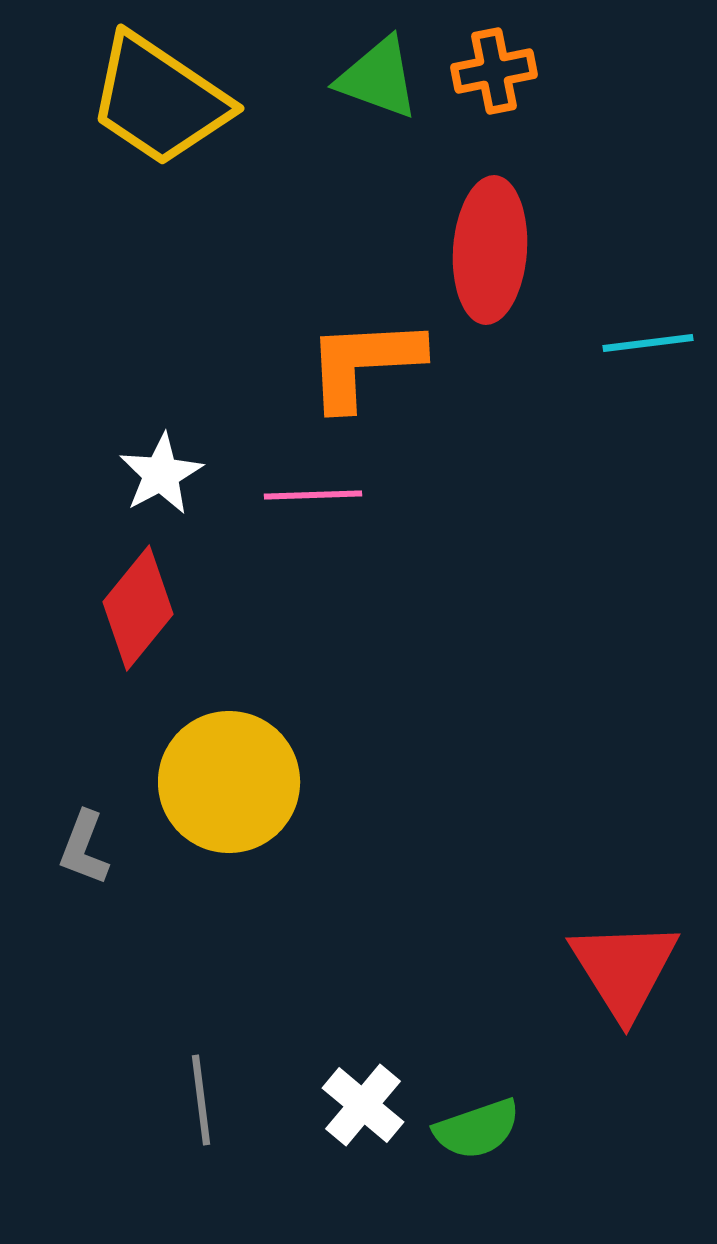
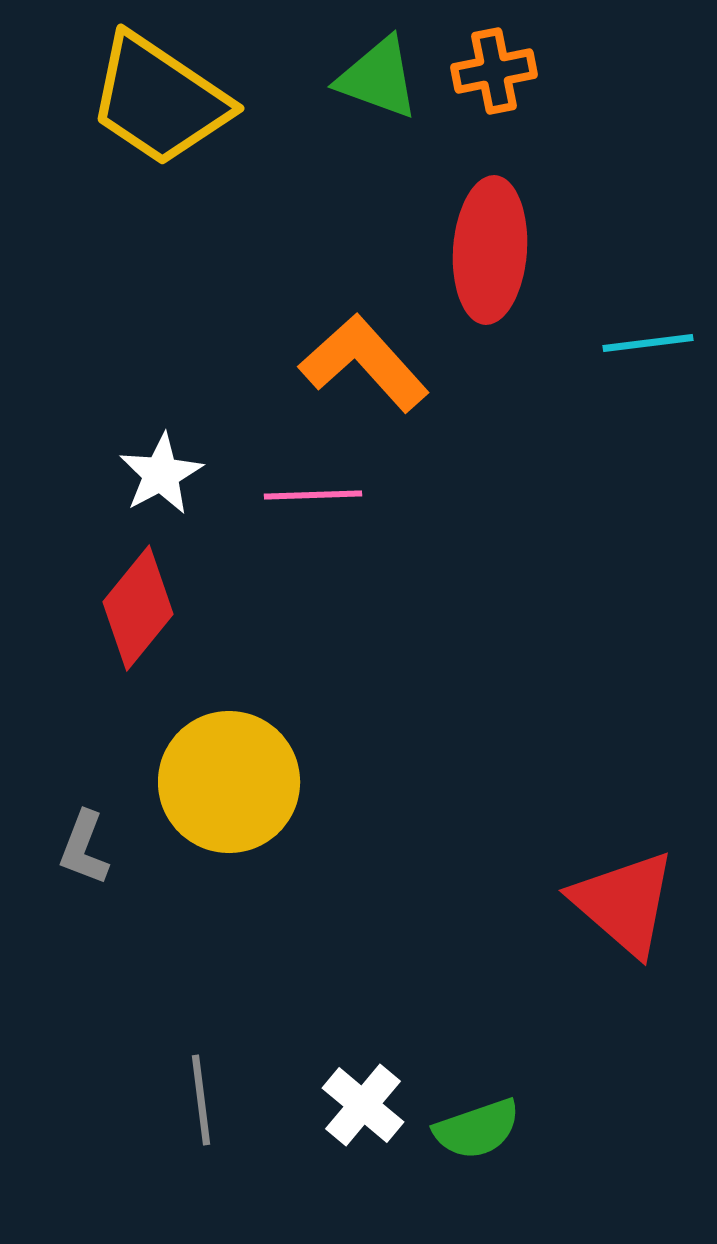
orange L-shape: rotated 51 degrees clockwise
red triangle: moved 66 px up; rotated 17 degrees counterclockwise
